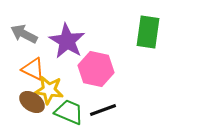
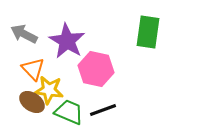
orange triangle: rotated 20 degrees clockwise
